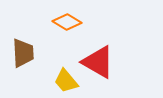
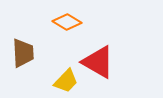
yellow trapezoid: rotated 96 degrees counterclockwise
